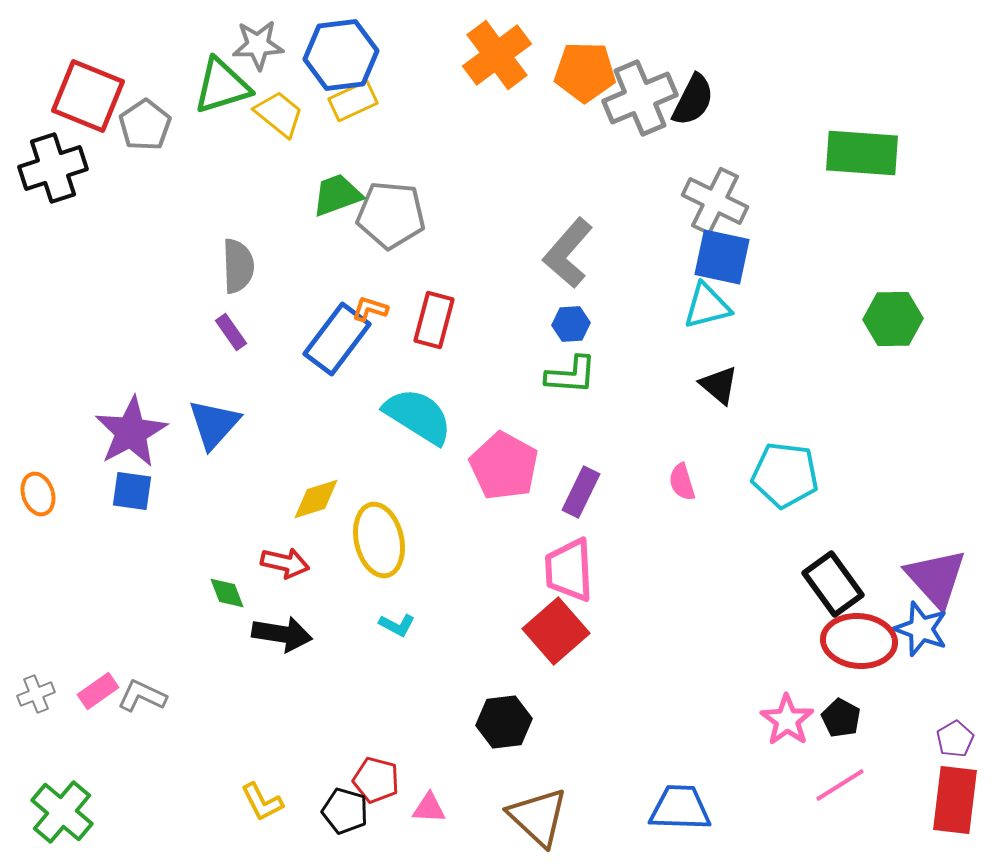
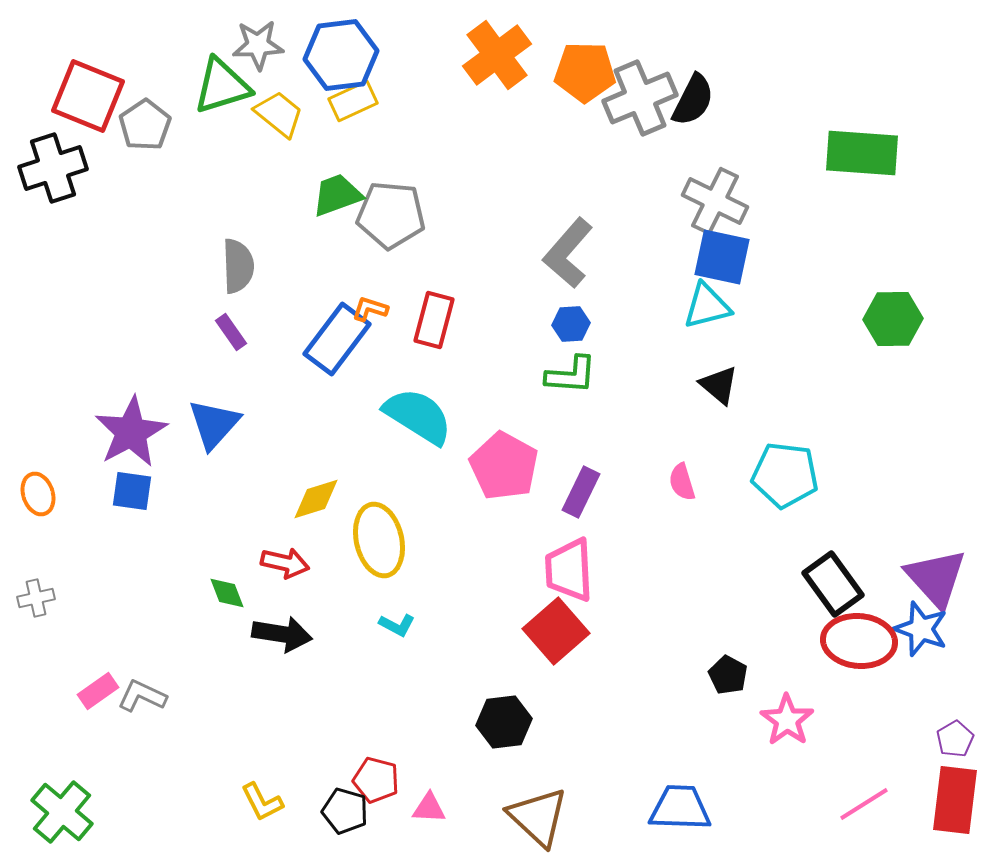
gray cross at (36, 694): moved 96 px up; rotated 9 degrees clockwise
black pentagon at (841, 718): moved 113 px left, 43 px up
pink line at (840, 785): moved 24 px right, 19 px down
